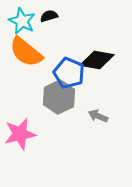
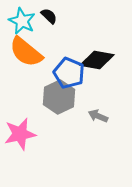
black semicircle: rotated 60 degrees clockwise
